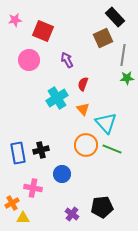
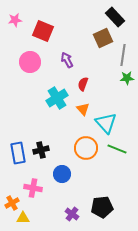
pink circle: moved 1 px right, 2 px down
orange circle: moved 3 px down
green line: moved 5 px right
